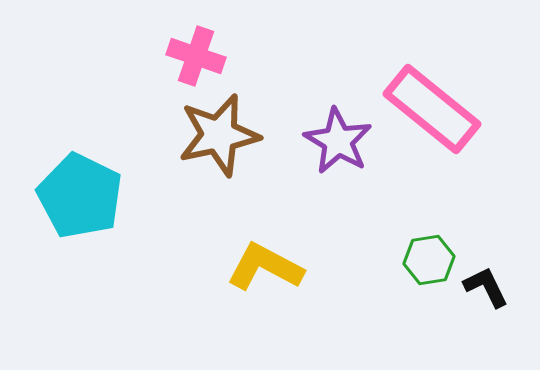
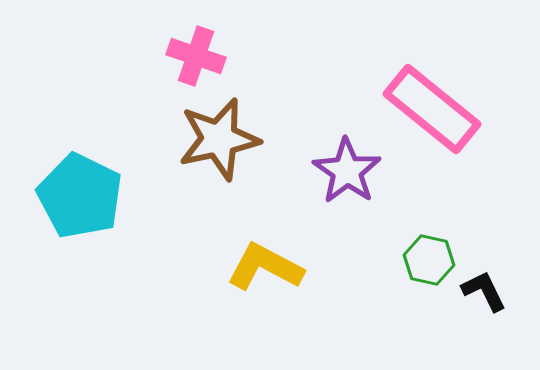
brown star: moved 4 px down
purple star: moved 9 px right, 30 px down; rotated 4 degrees clockwise
green hexagon: rotated 21 degrees clockwise
black L-shape: moved 2 px left, 4 px down
